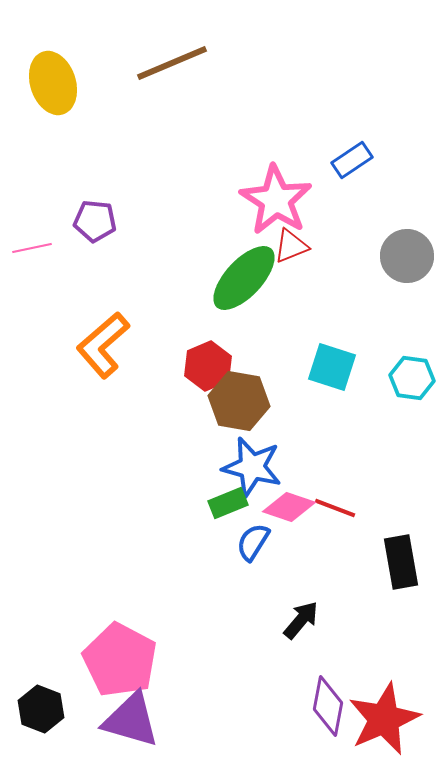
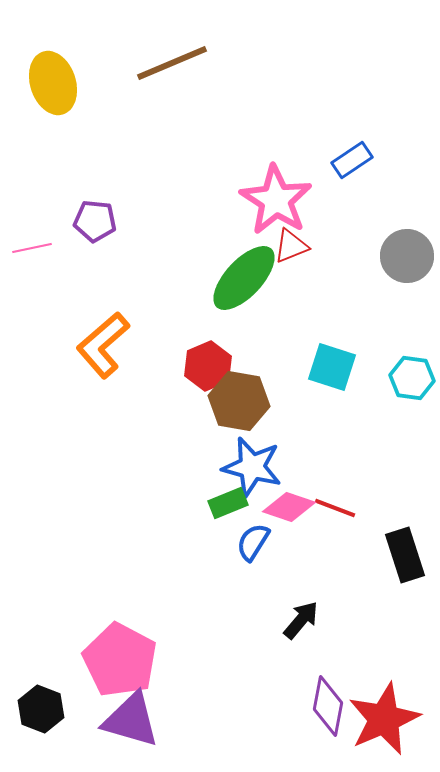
black rectangle: moved 4 px right, 7 px up; rotated 8 degrees counterclockwise
